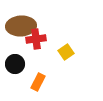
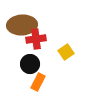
brown ellipse: moved 1 px right, 1 px up
black circle: moved 15 px right
